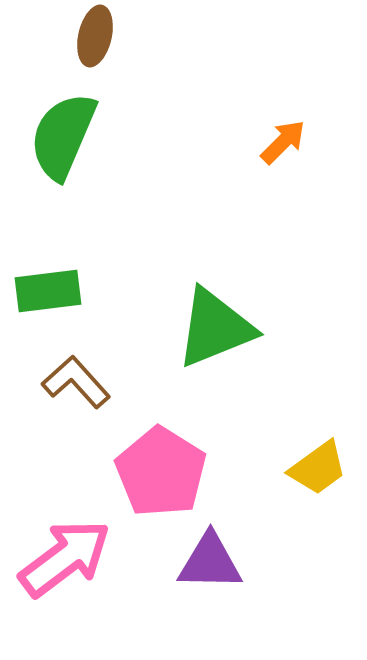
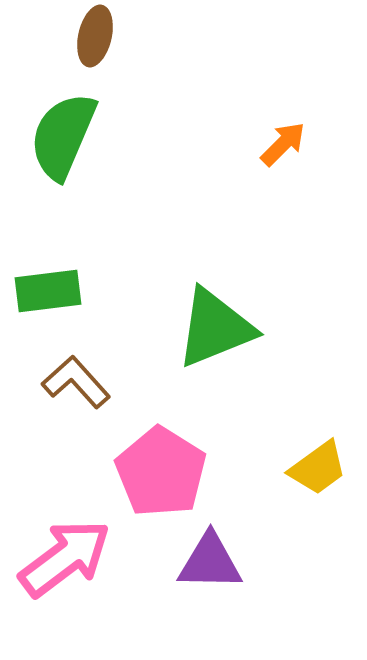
orange arrow: moved 2 px down
